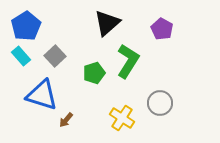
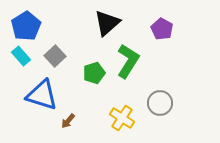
brown arrow: moved 2 px right, 1 px down
